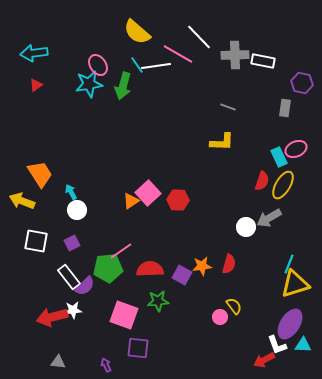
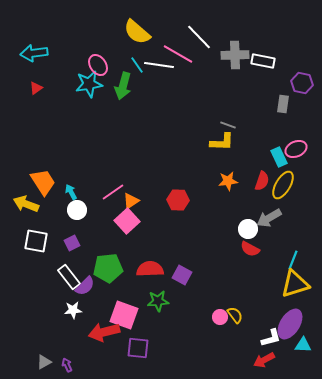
white line at (156, 66): moved 3 px right, 1 px up; rotated 16 degrees clockwise
red triangle at (36, 85): moved 3 px down
gray line at (228, 107): moved 18 px down
gray rectangle at (285, 108): moved 2 px left, 4 px up
orange trapezoid at (40, 174): moved 3 px right, 8 px down
pink square at (148, 193): moved 21 px left, 28 px down
yellow arrow at (22, 201): moved 4 px right, 3 px down
white circle at (246, 227): moved 2 px right, 2 px down
pink line at (121, 251): moved 8 px left, 59 px up
red semicircle at (229, 264): moved 21 px right, 15 px up; rotated 102 degrees clockwise
cyan line at (289, 264): moved 4 px right, 4 px up
orange star at (202, 266): moved 26 px right, 85 px up
yellow semicircle at (234, 306): moved 1 px right, 9 px down
red arrow at (52, 317): moved 52 px right, 15 px down
white L-shape at (277, 345): moved 6 px left, 7 px up; rotated 85 degrees counterclockwise
gray triangle at (58, 362): moved 14 px left; rotated 35 degrees counterclockwise
purple arrow at (106, 365): moved 39 px left
